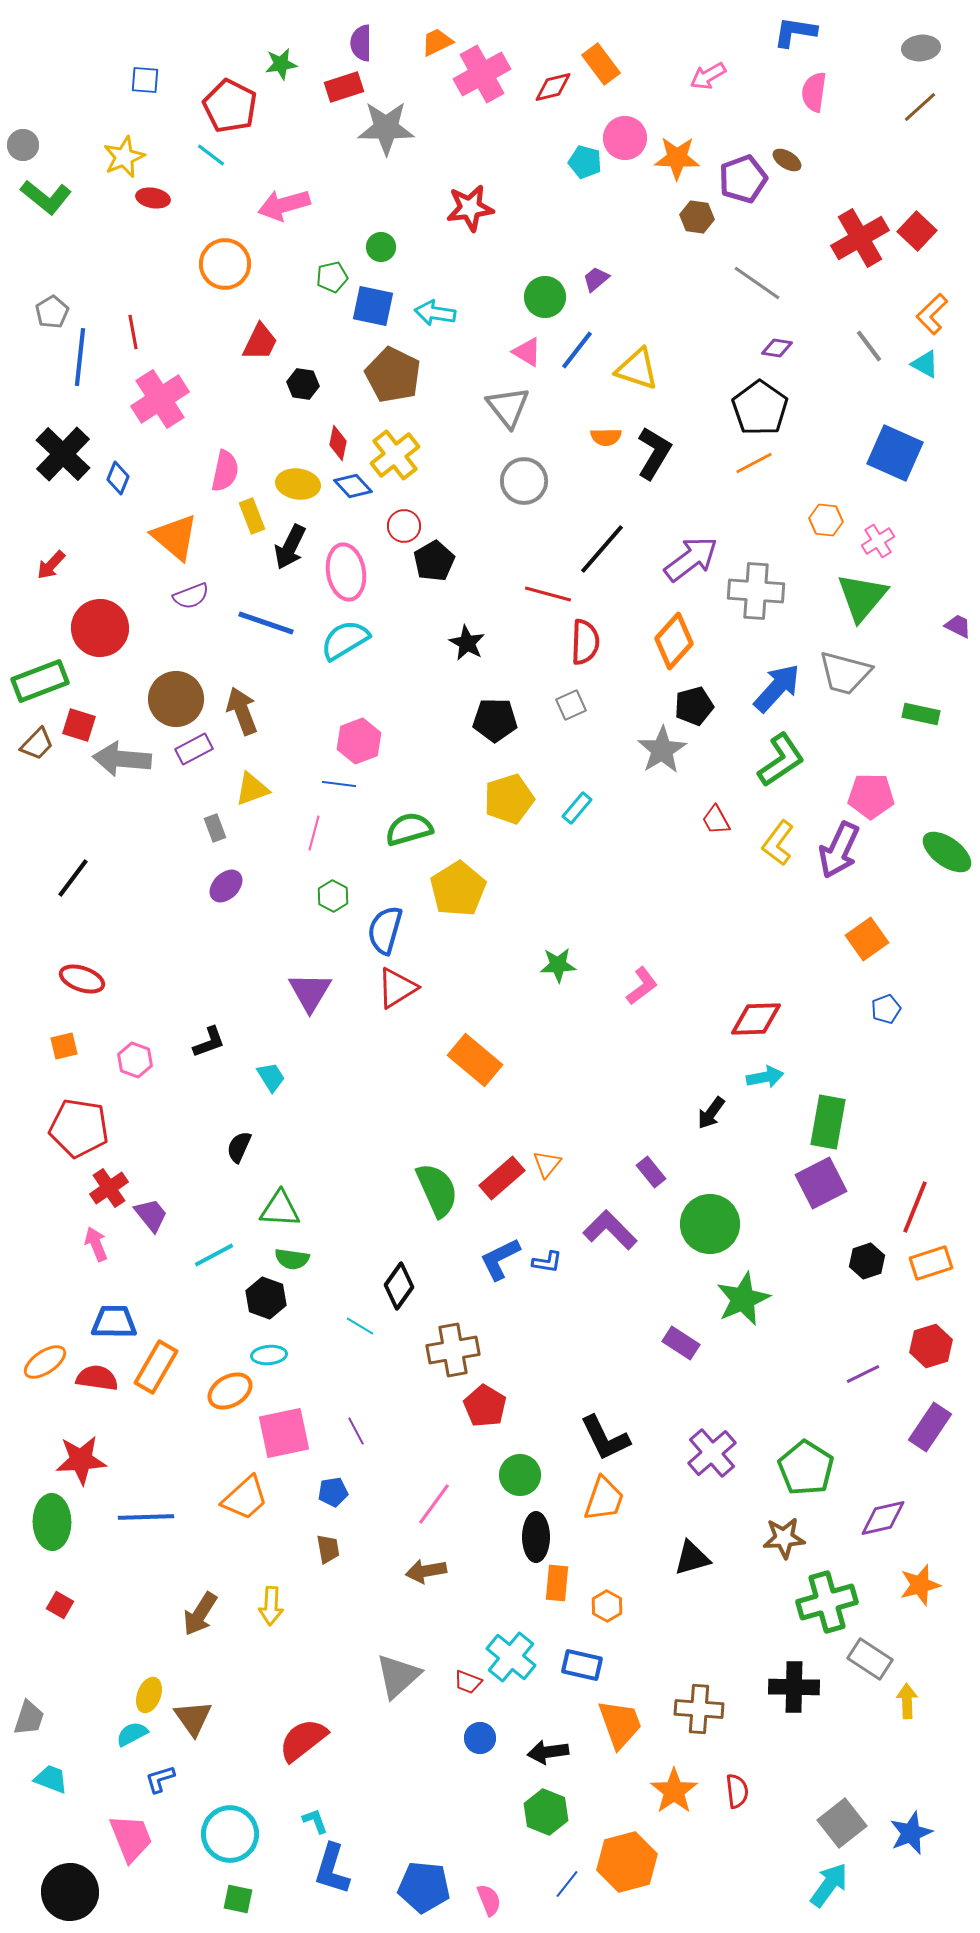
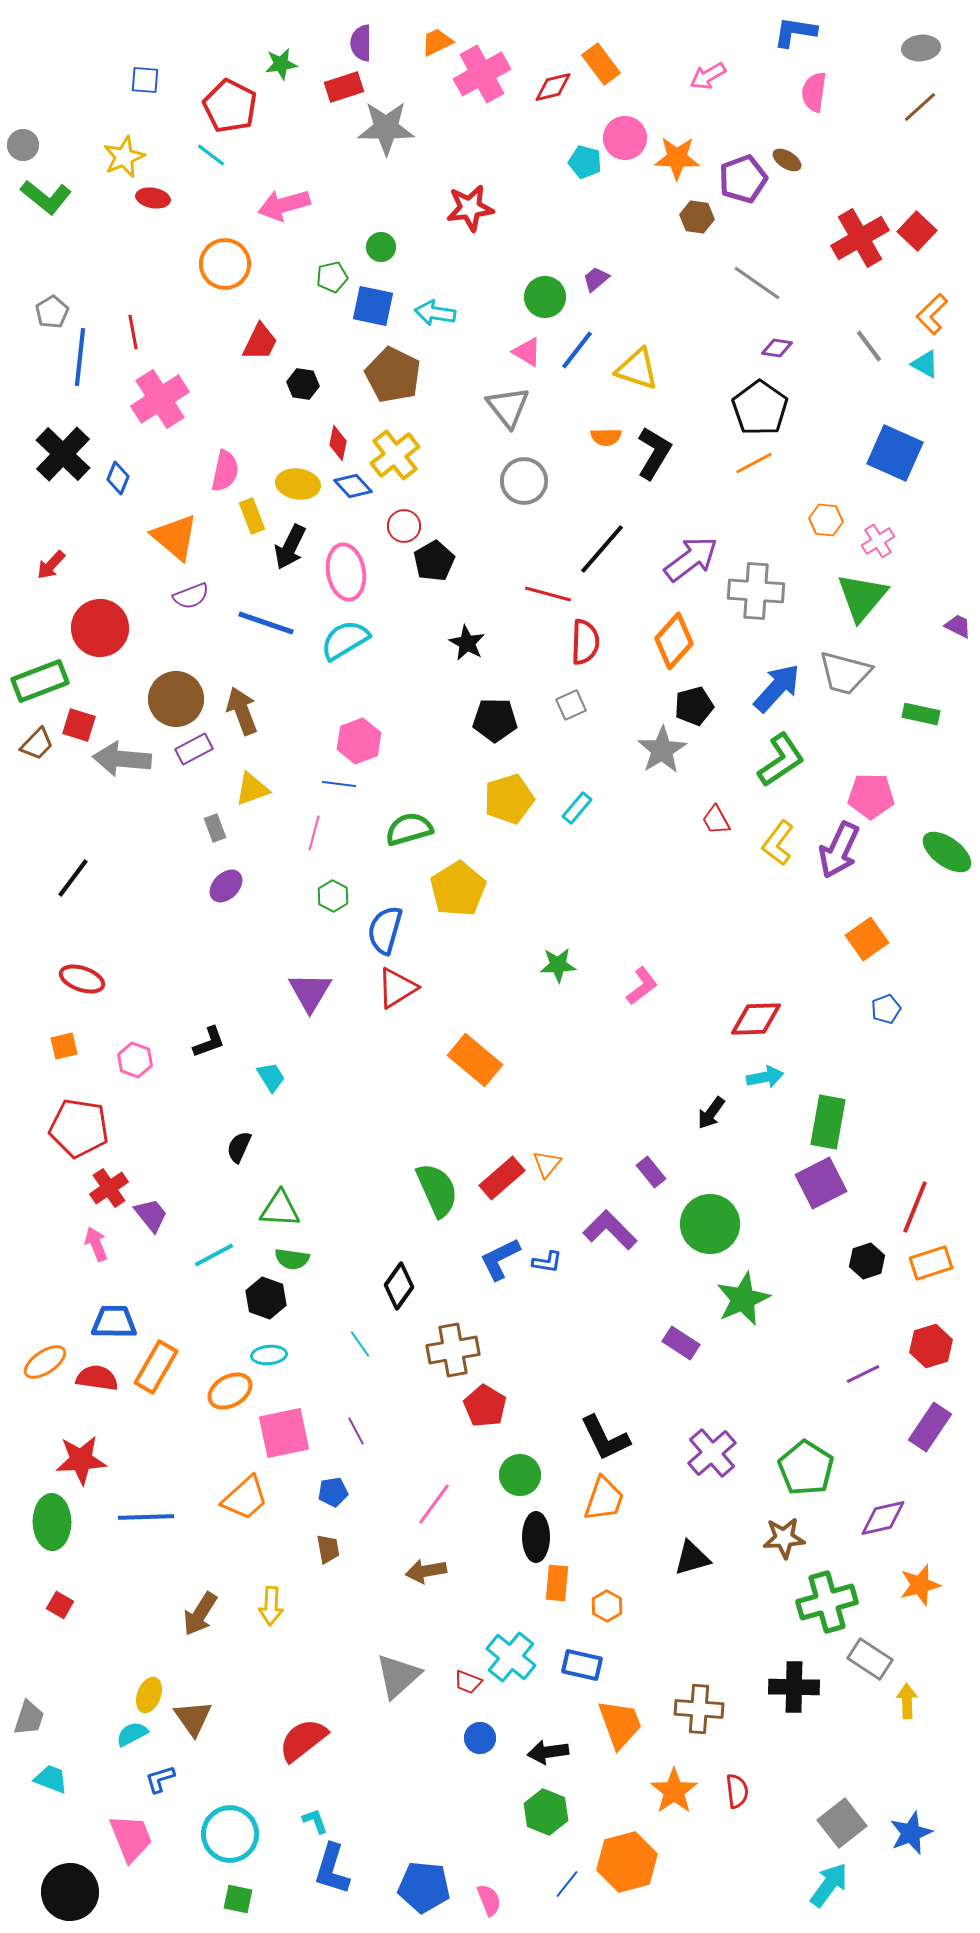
cyan line at (360, 1326): moved 18 px down; rotated 24 degrees clockwise
